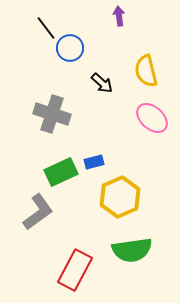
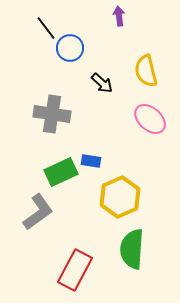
gray cross: rotated 9 degrees counterclockwise
pink ellipse: moved 2 px left, 1 px down
blue rectangle: moved 3 px left, 1 px up; rotated 24 degrees clockwise
green semicircle: moved 1 px up; rotated 102 degrees clockwise
